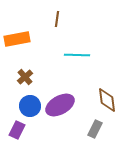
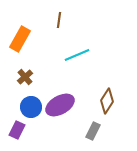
brown line: moved 2 px right, 1 px down
orange rectangle: moved 3 px right; rotated 50 degrees counterclockwise
cyan line: rotated 25 degrees counterclockwise
brown diamond: moved 1 px down; rotated 40 degrees clockwise
blue circle: moved 1 px right, 1 px down
gray rectangle: moved 2 px left, 2 px down
